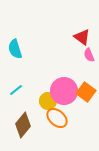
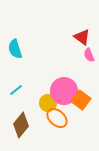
orange square: moved 5 px left, 8 px down
yellow circle: moved 2 px down
brown diamond: moved 2 px left
